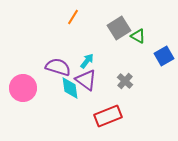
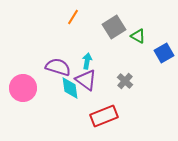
gray square: moved 5 px left, 1 px up
blue square: moved 3 px up
cyan arrow: rotated 28 degrees counterclockwise
red rectangle: moved 4 px left
